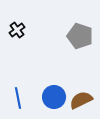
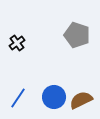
black cross: moved 13 px down
gray pentagon: moved 3 px left, 1 px up
blue line: rotated 45 degrees clockwise
